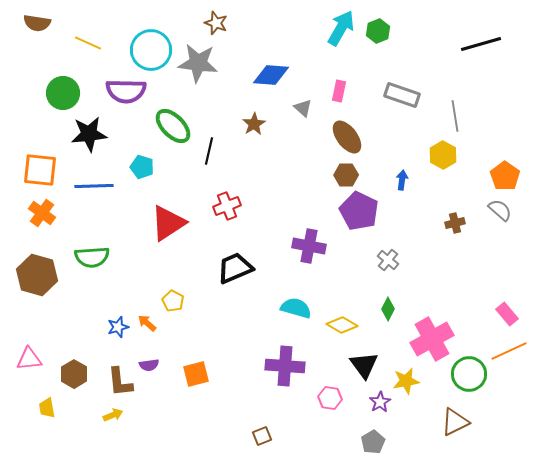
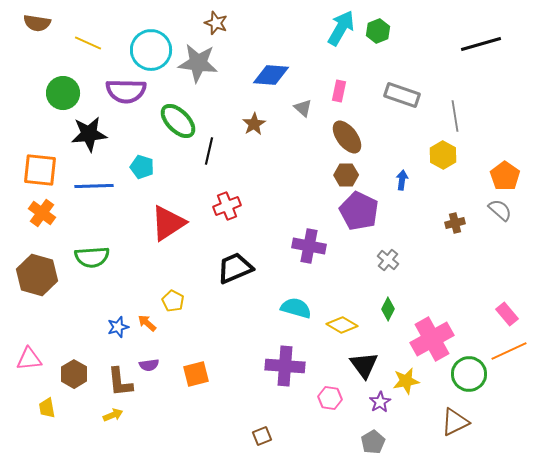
green ellipse at (173, 126): moved 5 px right, 5 px up
